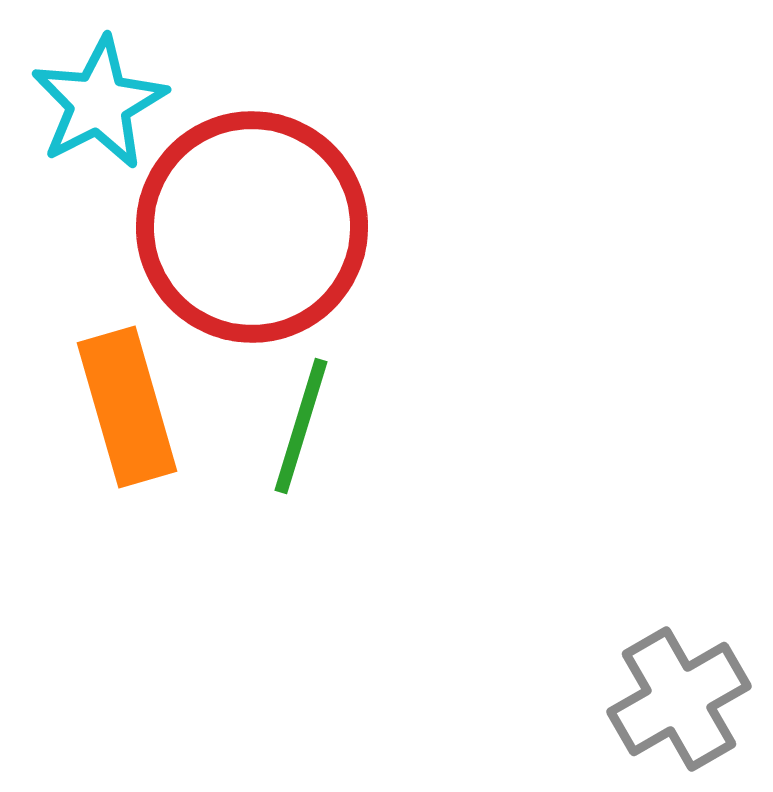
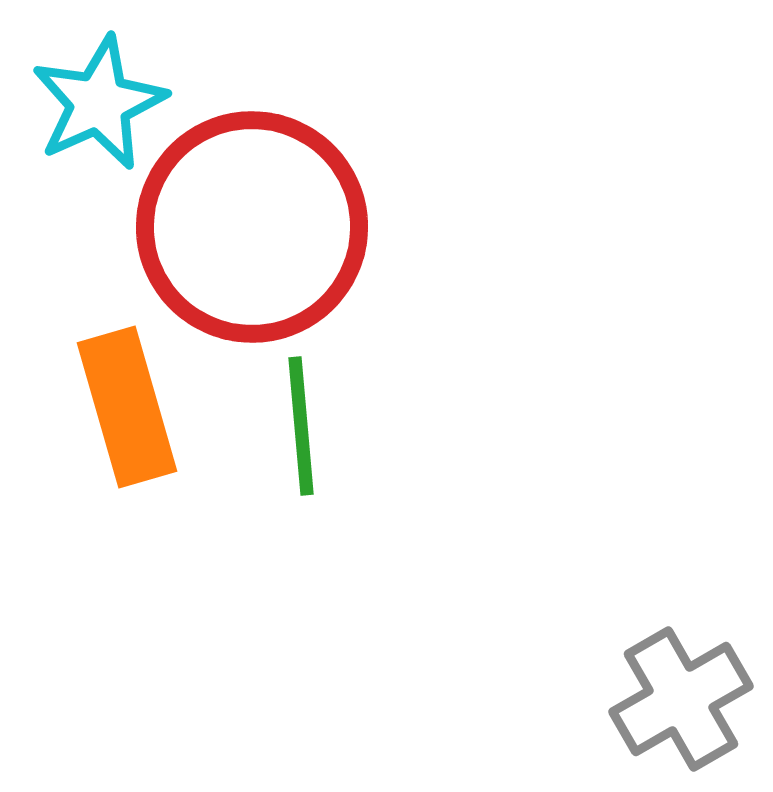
cyan star: rotated 3 degrees clockwise
green line: rotated 22 degrees counterclockwise
gray cross: moved 2 px right
